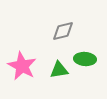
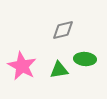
gray diamond: moved 1 px up
